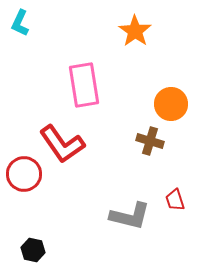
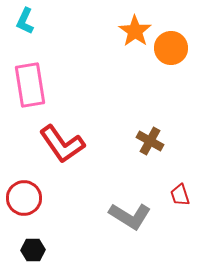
cyan L-shape: moved 5 px right, 2 px up
pink rectangle: moved 54 px left
orange circle: moved 56 px up
brown cross: rotated 12 degrees clockwise
red circle: moved 24 px down
red trapezoid: moved 5 px right, 5 px up
gray L-shape: rotated 18 degrees clockwise
black hexagon: rotated 15 degrees counterclockwise
